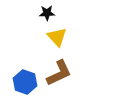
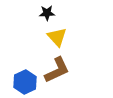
brown L-shape: moved 2 px left, 3 px up
blue hexagon: rotated 15 degrees clockwise
